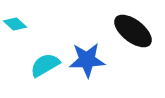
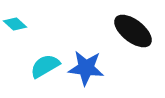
blue star: moved 1 px left, 8 px down; rotated 9 degrees clockwise
cyan semicircle: moved 1 px down
